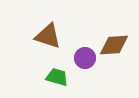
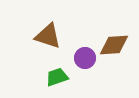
green trapezoid: rotated 35 degrees counterclockwise
